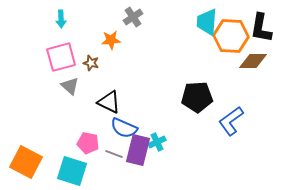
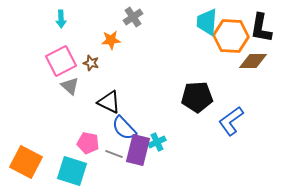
pink square: moved 4 px down; rotated 12 degrees counterclockwise
blue semicircle: rotated 24 degrees clockwise
